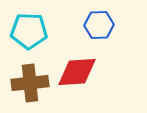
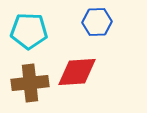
blue hexagon: moved 2 px left, 3 px up
